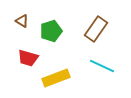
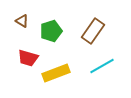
brown rectangle: moved 3 px left, 2 px down
cyan line: rotated 55 degrees counterclockwise
yellow rectangle: moved 5 px up
